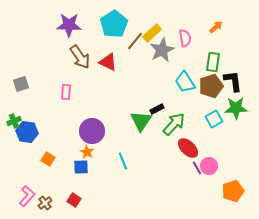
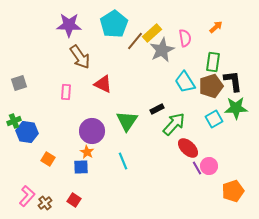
red triangle: moved 5 px left, 22 px down
gray square: moved 2 px left, 1 px up
green triangle: moved 14 px left
